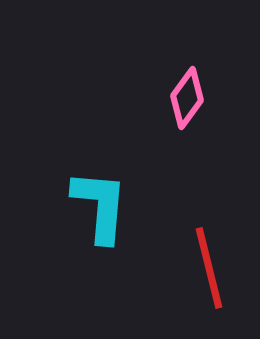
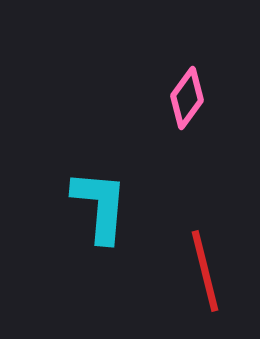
red line: moved 4 px left, 3 px down
